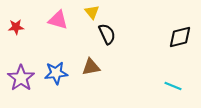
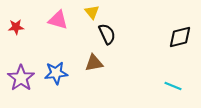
brown triangle: moved 3 px right, 4 px up
